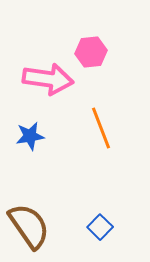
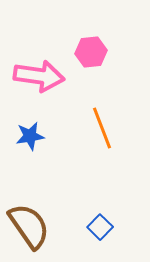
pink arrow: moved 9 px left, 3 px up
orange line: moved 1 px right
